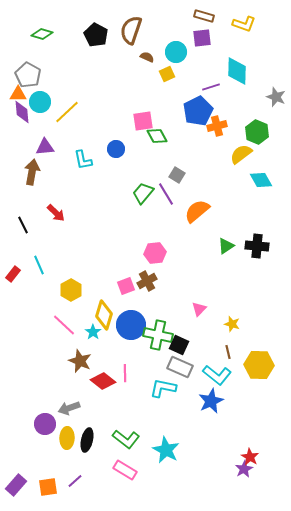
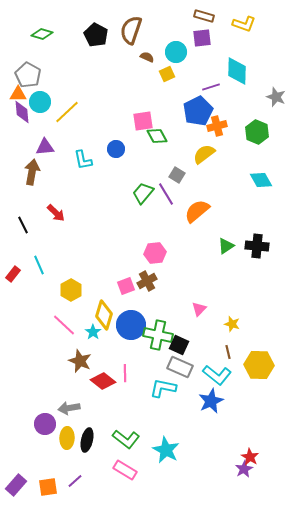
yellow semicircle at (241, 154): moved 37 px left
gray arrow at (69, 408): rotated 10 degrees clockwise
